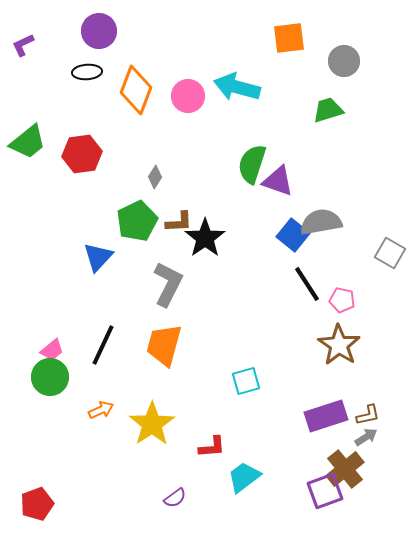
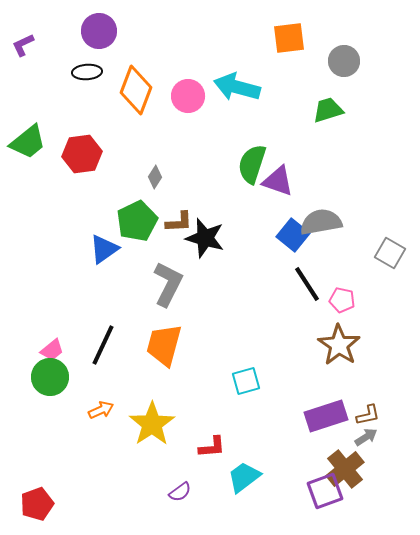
black star at (205, 238): rotated 21 degrees counterclockwise
blue triangle at (98, 257): moved 6 px right, 8 px up; rotated 12 degrees clockwise
purple semicircle at (175, 498): moved 5 px right, 6 px up
